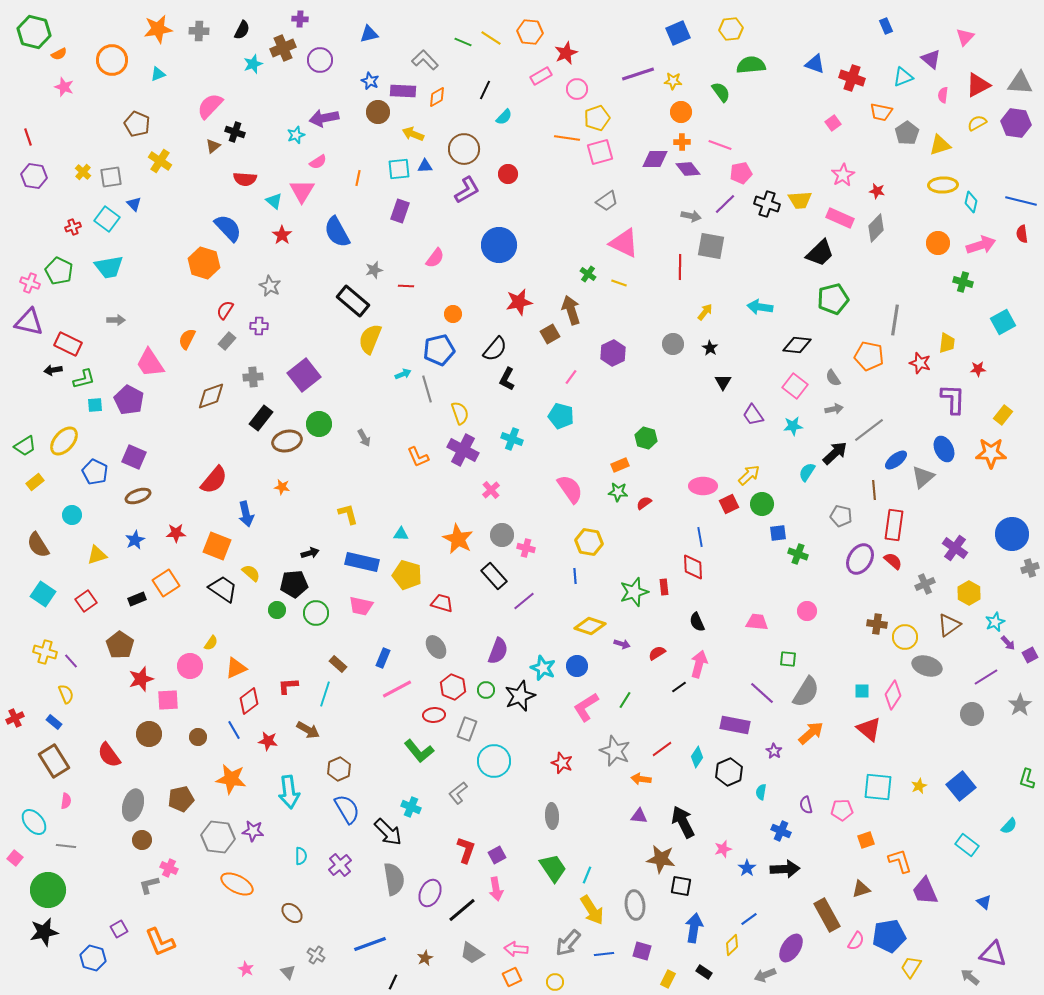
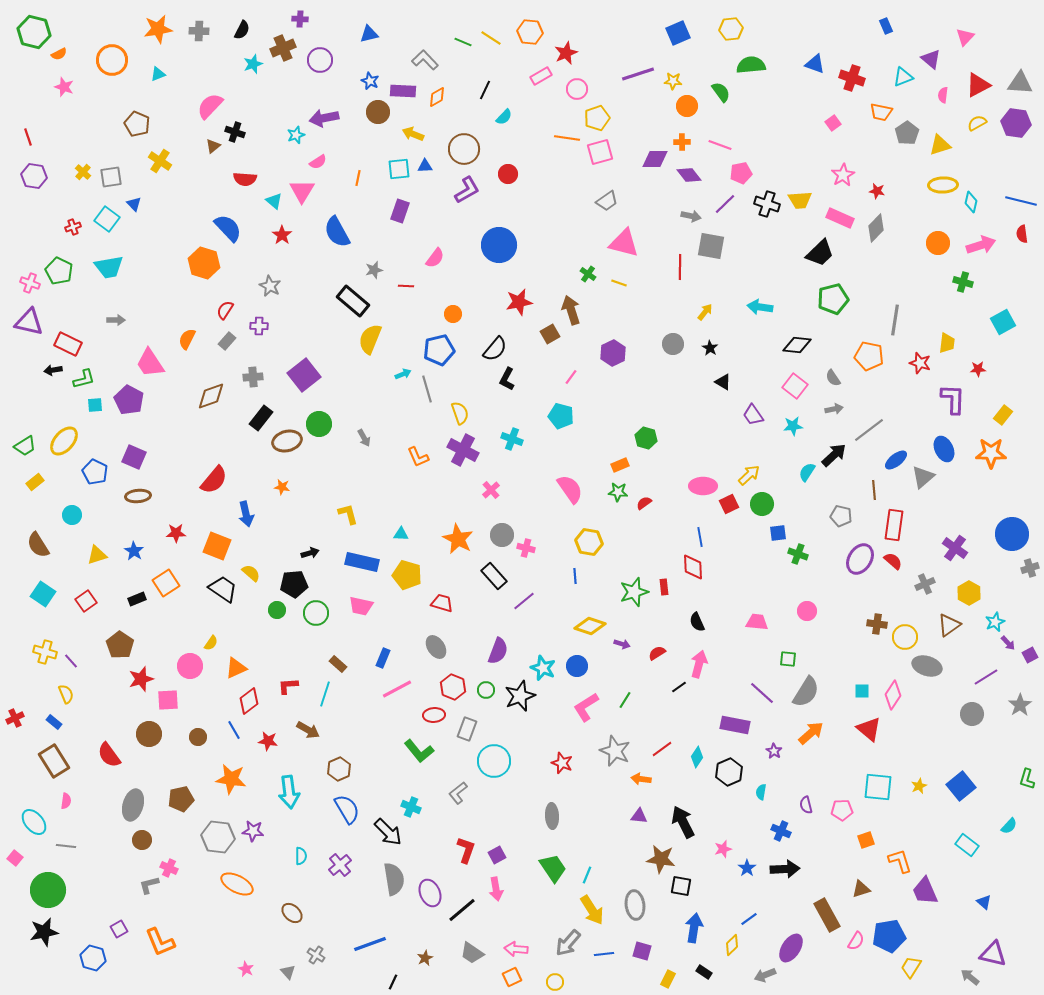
orange circle at (681, 112): moved 6 px right, 6 px up
purple diamond at (688, 169): moved 1 px right, 6 px down
pink triangle at (624, 243): rotated 12 degrees counterclockwise
black triangle at (723, 382): rotated 30 degrees counterclockwise
black arrow at (835, 453): moved 1 px left, 2 px down
brown ellipse at (138, 496): rotated 15 degrees clockwise
blue star at (135, 540): moved 1 px left, 11 px down; rotated 12 degrees counterclockwise
purple ellipse at (430, 893): rotated 48 degrees counterclockwise
